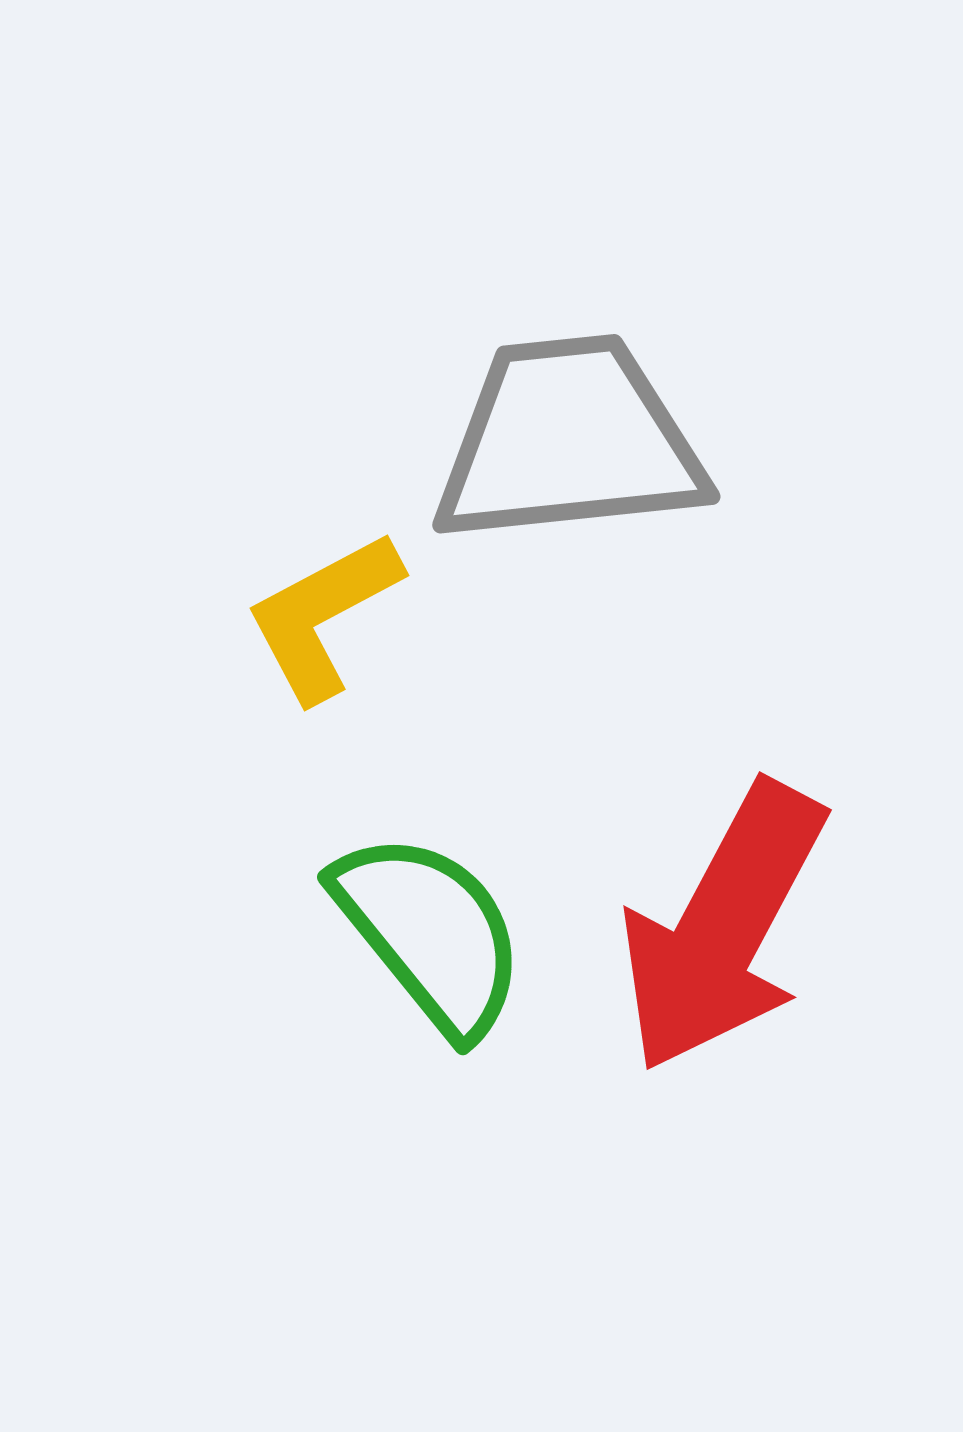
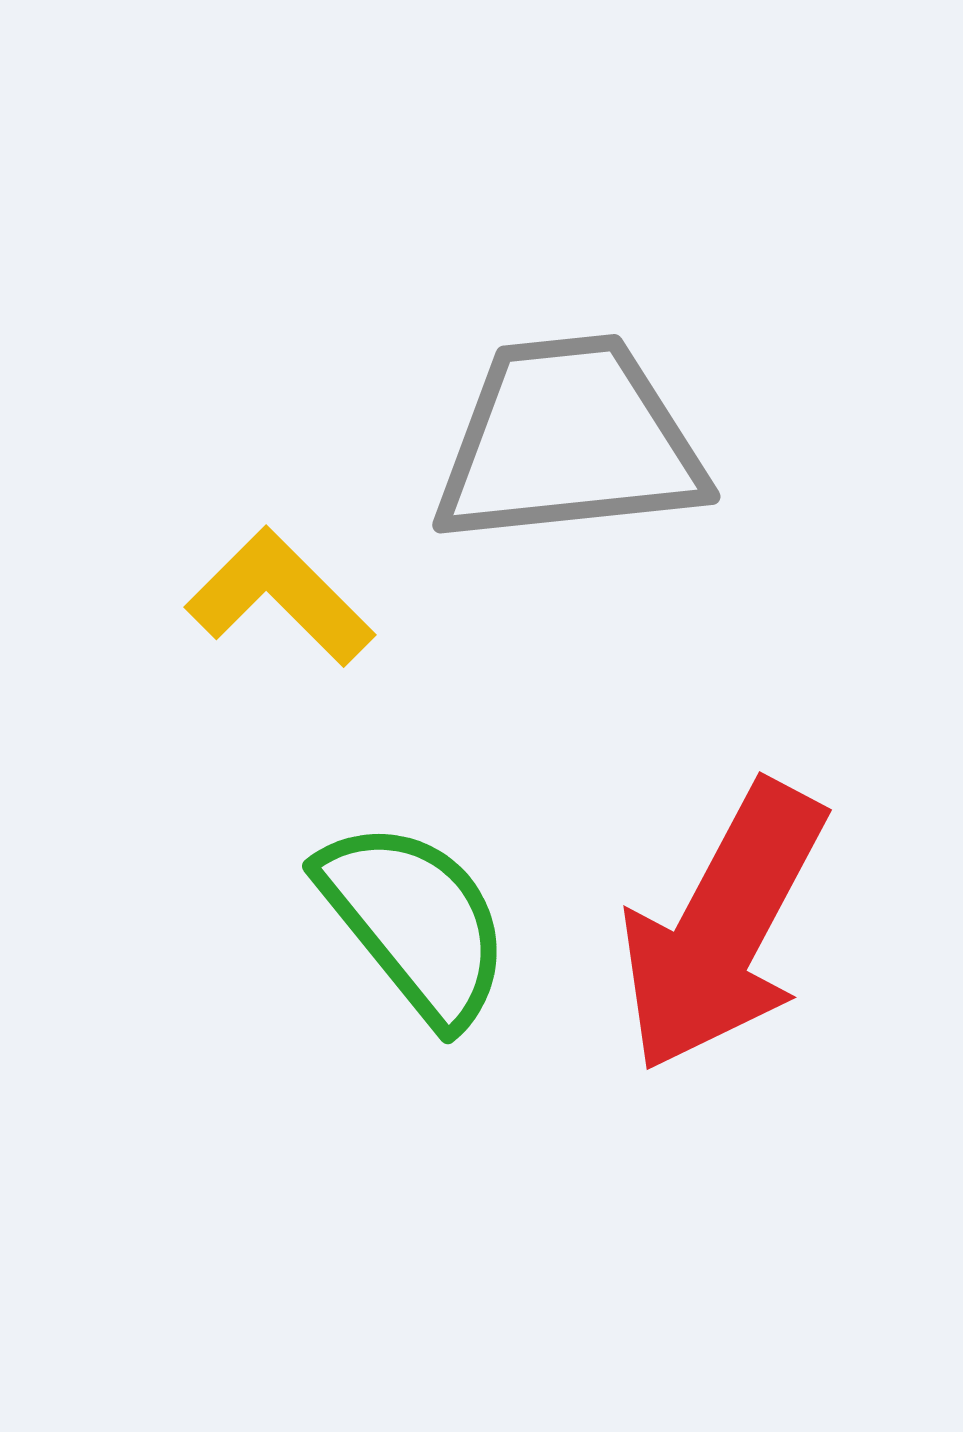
yellow L-shape: moved 43 px left, 19 px up; rotated 73 degrees clockwise
green semicircle: moved 15 px left, 11 px up
